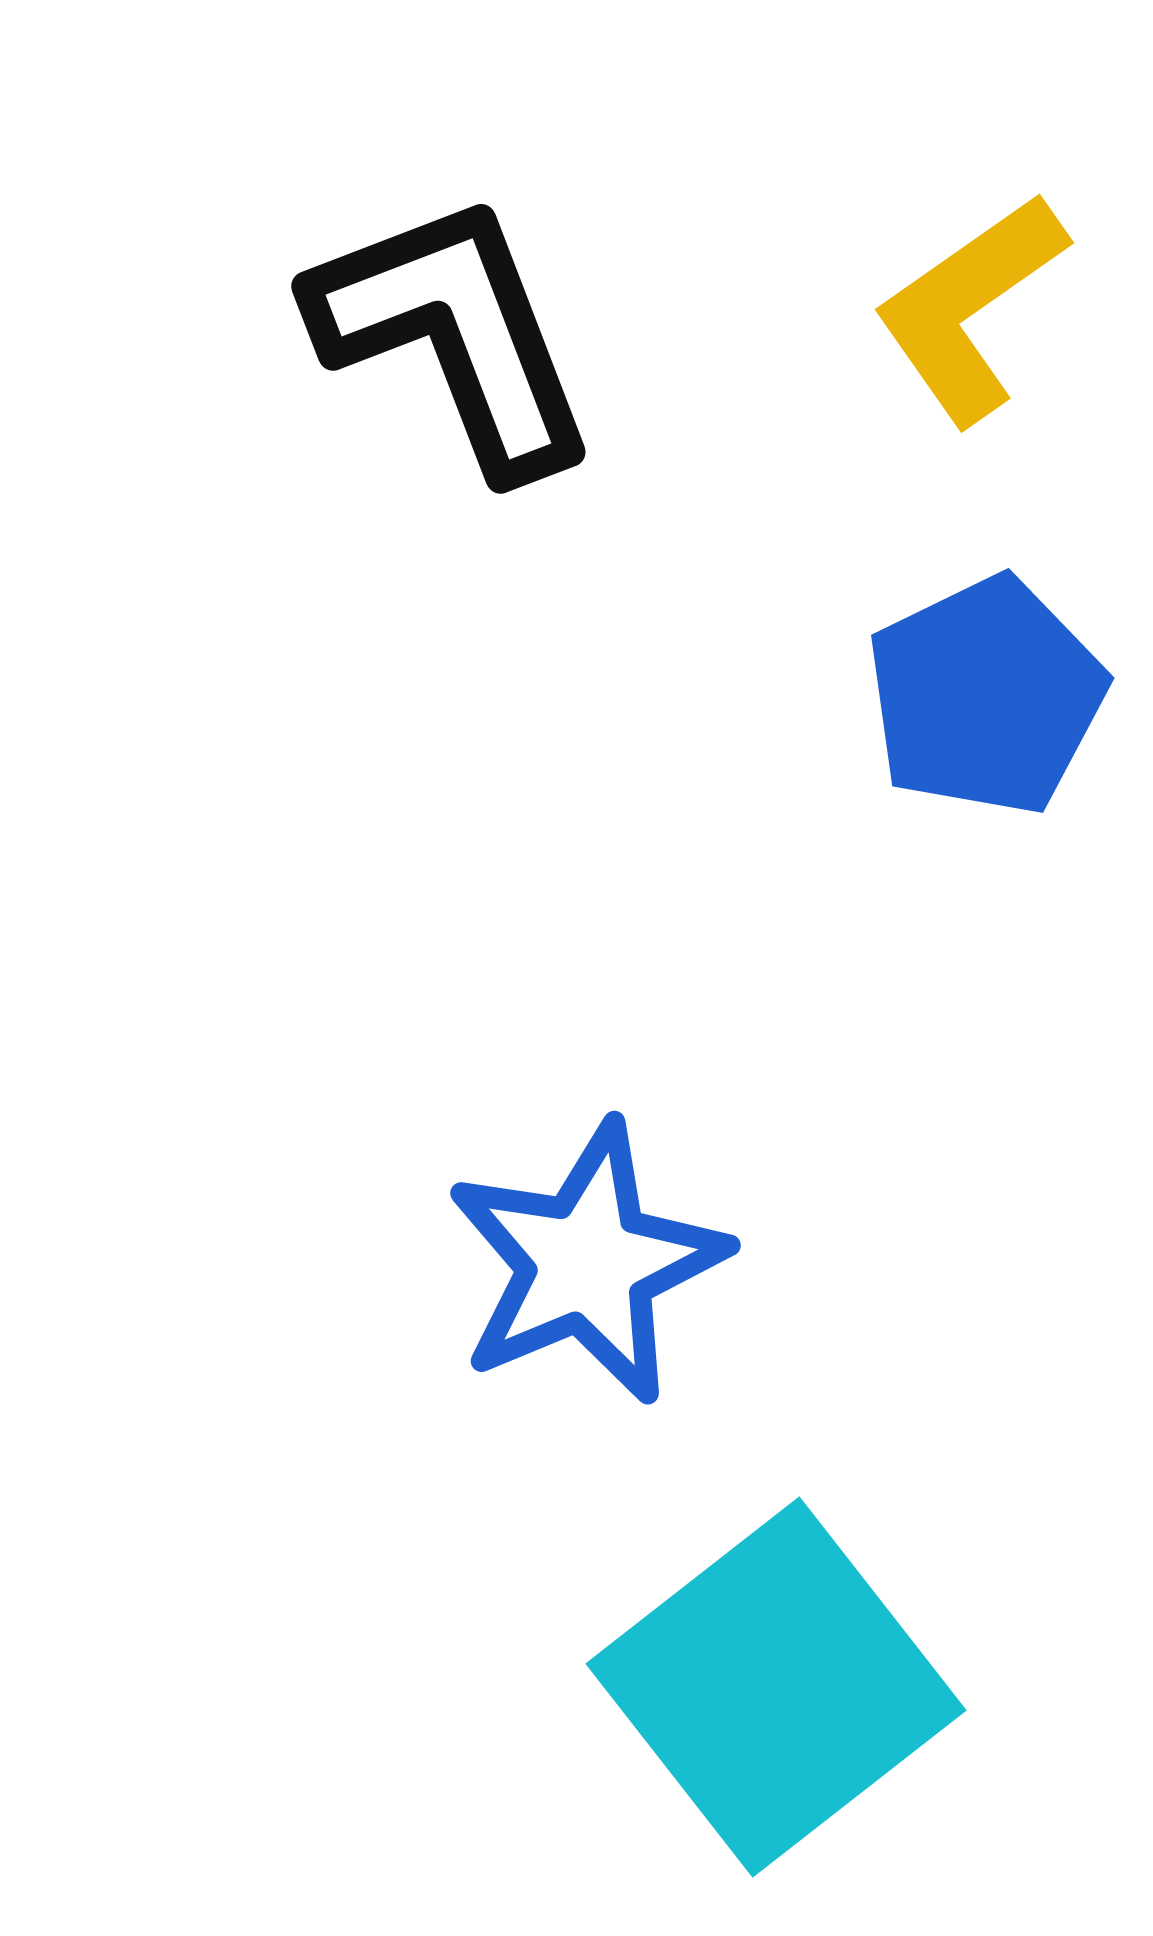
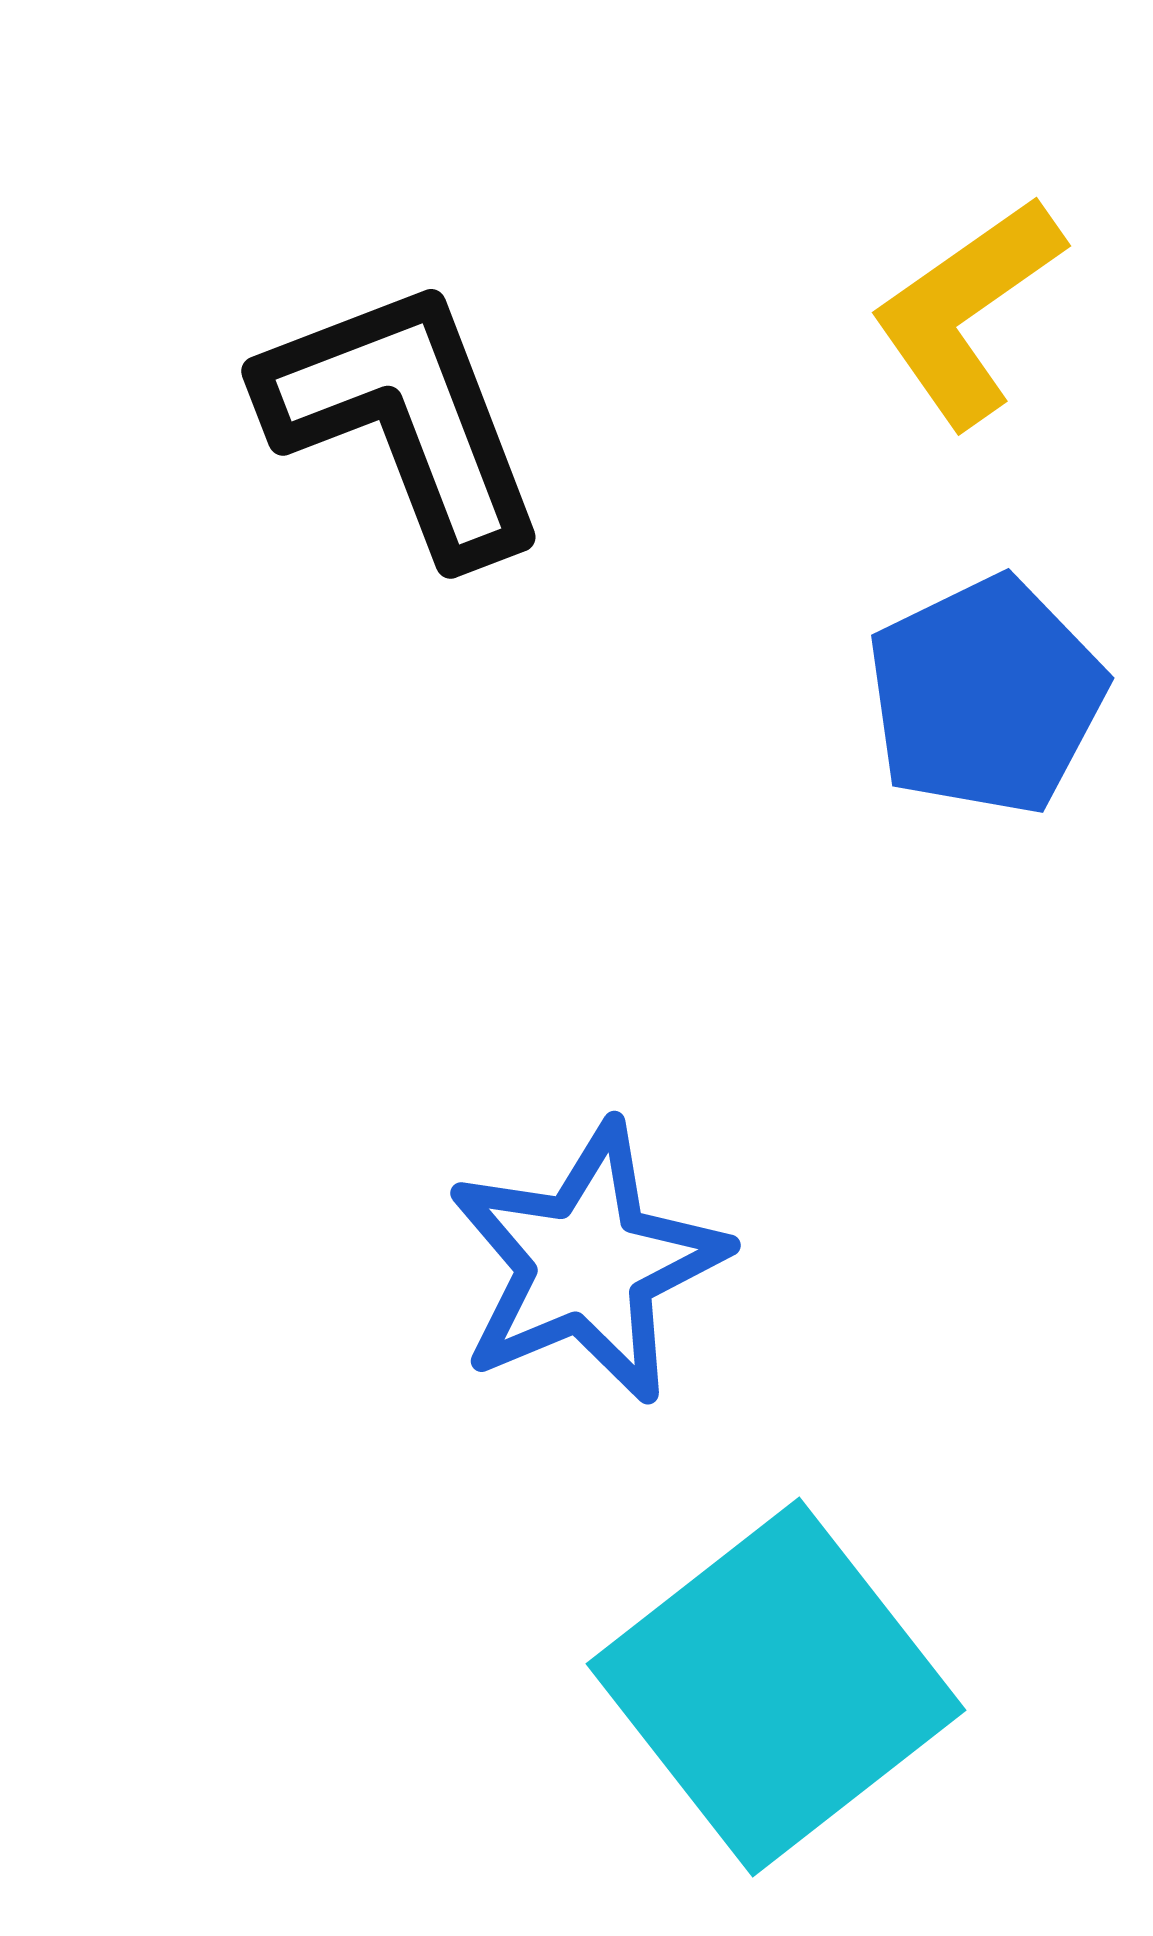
yellow L-shape: moved 3 px left, 3 px down
black L-shape: moved 50 px left, 85 px down
